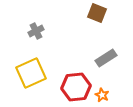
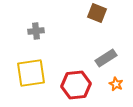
gray cross: rotated 21 degrees clockwise
yellow square: rotated 16 degrees clockwise
red hexagon: moved 2 px up
orange star: moved 14 px right, 11 px up
